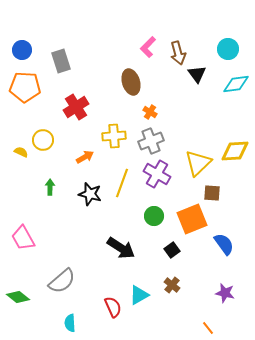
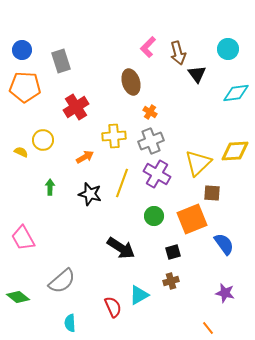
cyan diamond: moved 9 px down
black square: moved 1 px right, 2 px down; rotated 21 degrees clockwise
brown cross: moved 1 px left, 4 px up; rotated 35 degrees clockwise
